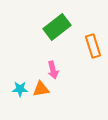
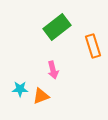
orange triangle: moved 7 px down; rotated 12 degrees counterclockwise
